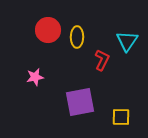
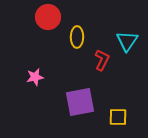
red circle: moved 13 px up
yellow square: moved 3 px left
